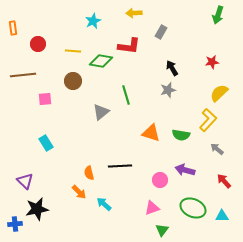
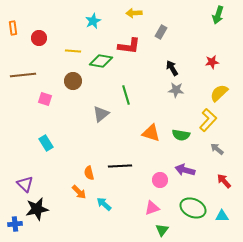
red circle: moved 1 px right, 6 px up
gray star: moved 8 px right; rotated 21 degrees clockwise
pink square: rotated 24 degrees clockwise
gray triangle: moved 2 px down
purple triangle: moved 3 px down
